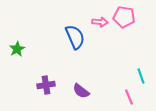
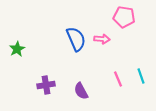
pink arrow: moved 2 px right, 17 px down
blue semicircle: moved 1 px right, 2 px down
purple semicircle: rotated 24 degrees clockwise
pink line: moved 11 px left, 18 px up
